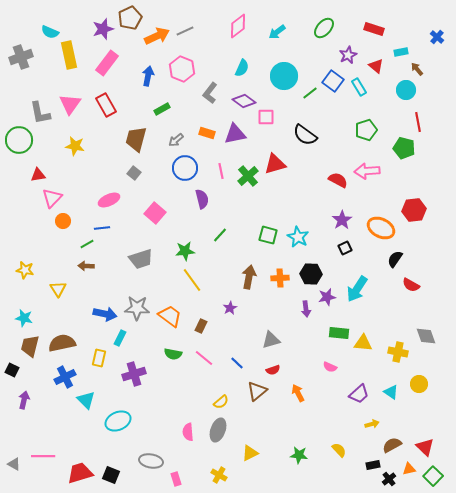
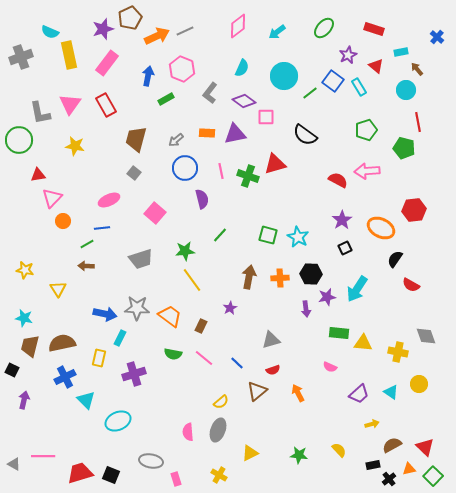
green rectangle at (162, 109): moved 4 px right, 10 px up
orange rectangle at (207, 133): rotated 14 degrees counterclockwise
green cross at (248, 176): rotated 30 degrees counterclockwise
